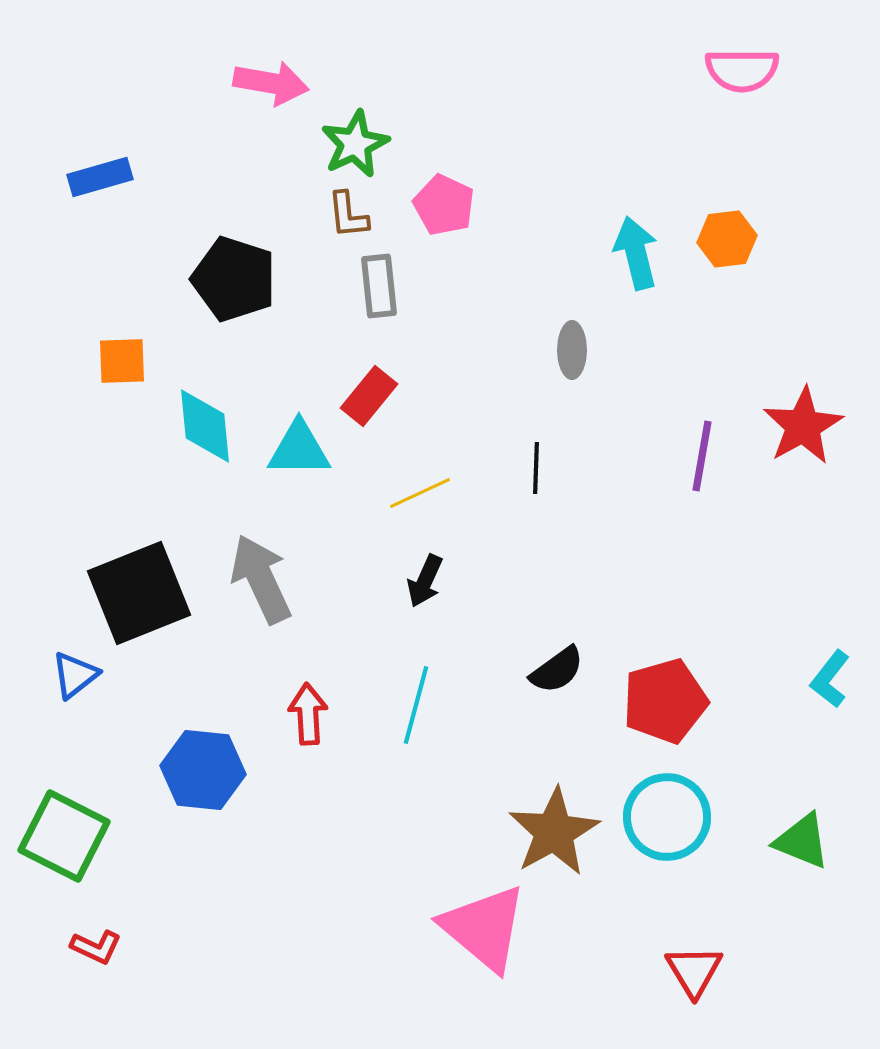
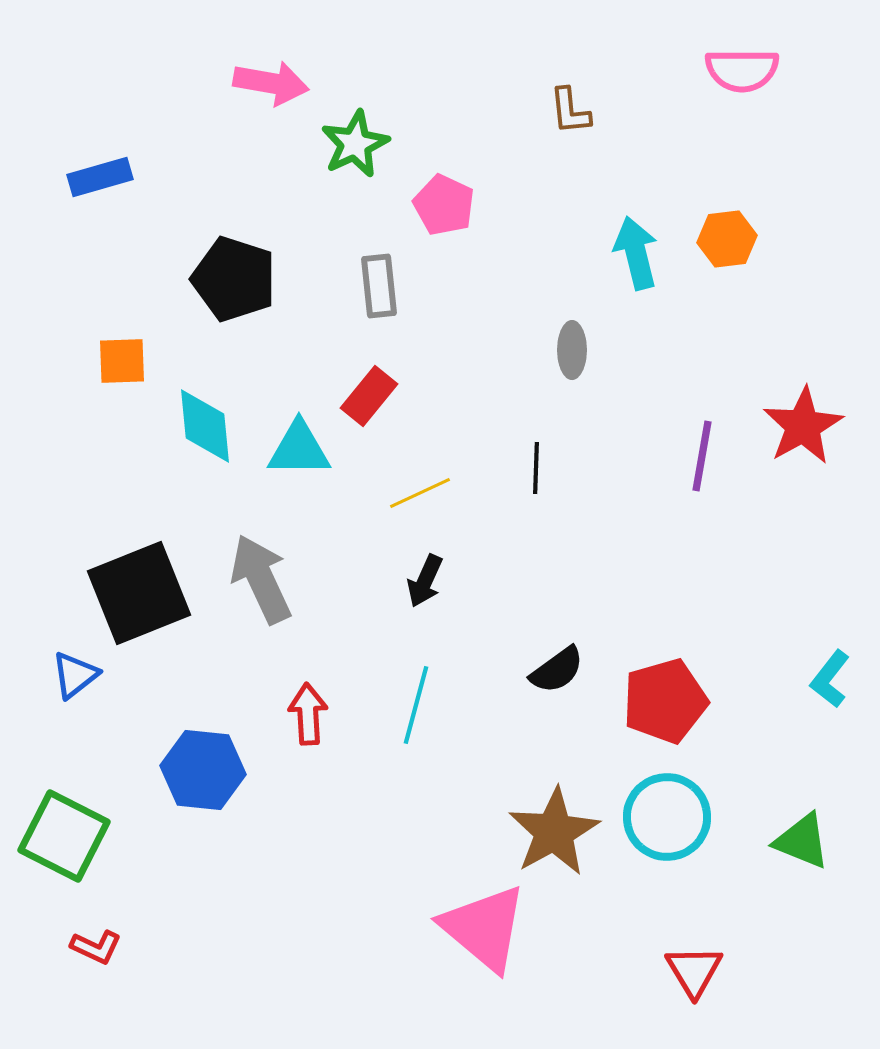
brown L-shape: moved 222 px right, 104 px up
